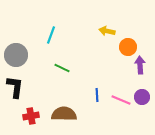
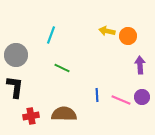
orange circle: moved 11 px up
